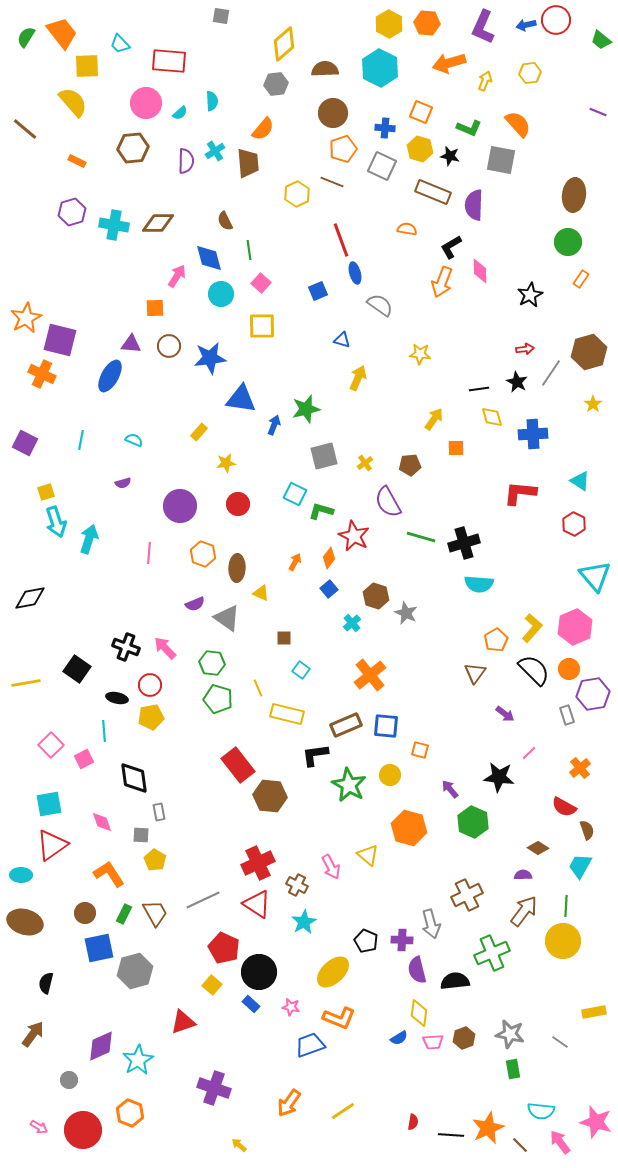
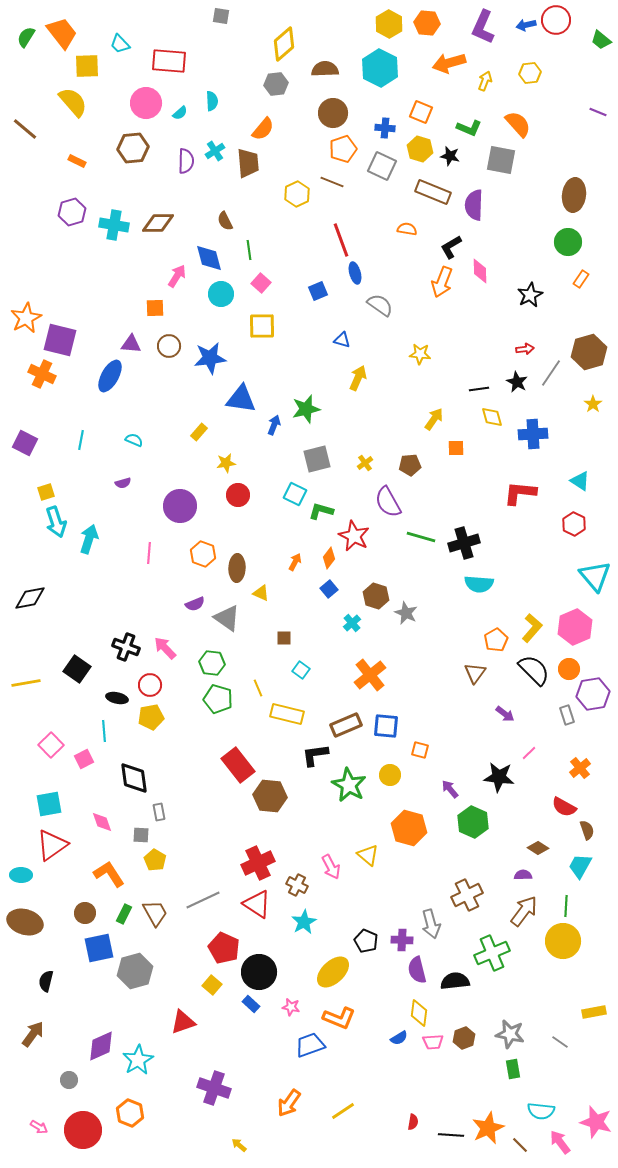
gray square at (324, 456): moved 7 px left, 3 px down
red circle at (238, 504): moved 9 px up
black semicircle at (46, 983): moved 2 px up
